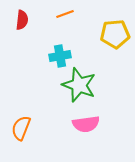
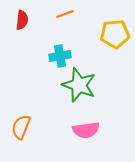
pink semicircle: moved 6 px down
orange semicircle: moved 1 px up
